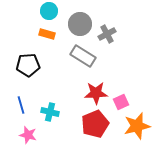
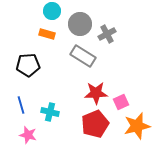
cyan circle: moved 3 px right
